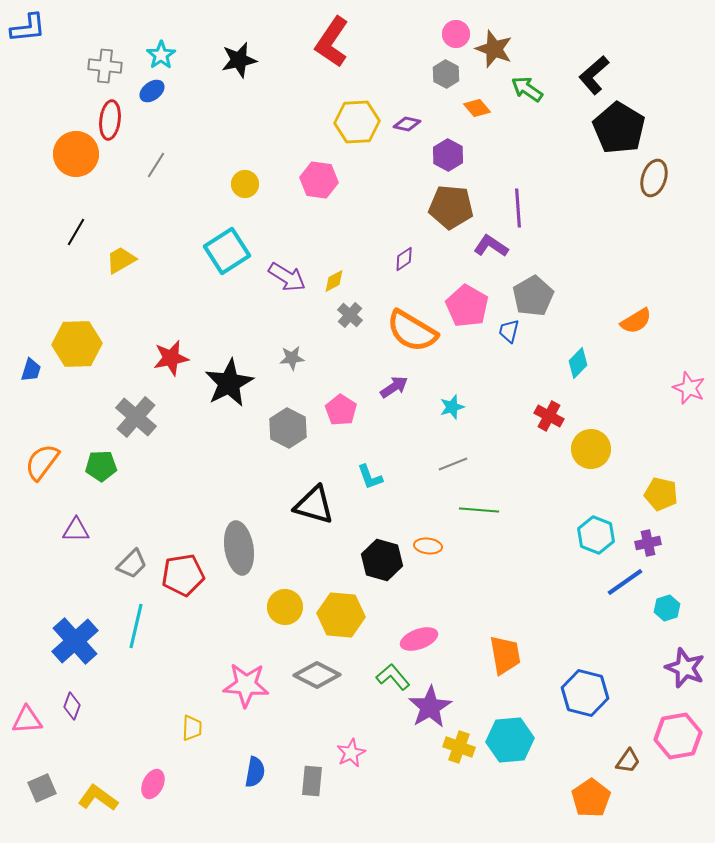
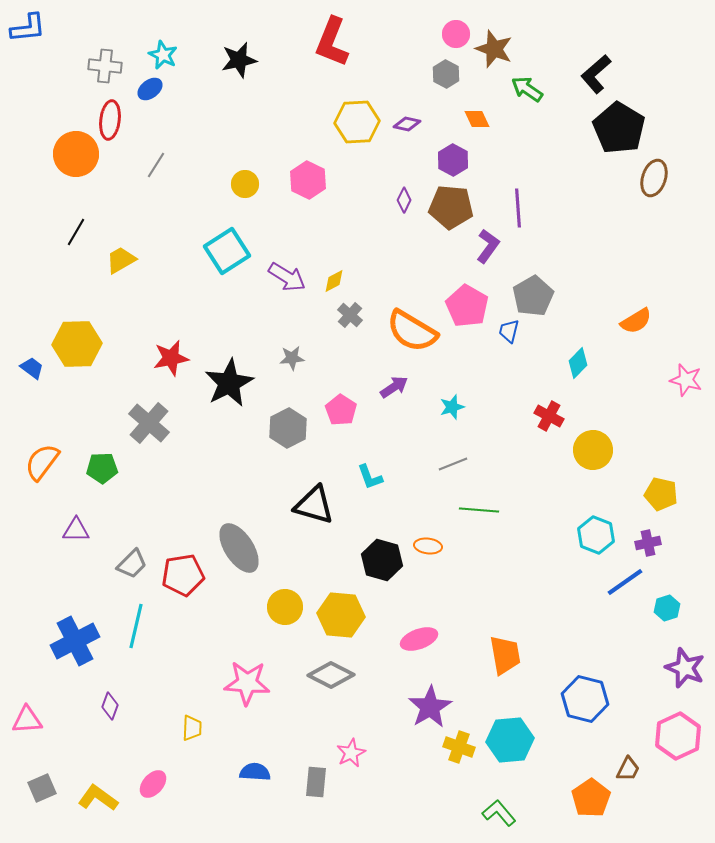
red L-shape at (332, 42): rotated 12 degrees counterclockwise
cyan star at (161, 55): moved 2 px right; rotated 12 degrees counterclockwise
black L-shape at (594, 75): moved 2 px right, 1 px up
blue ellipse at (152, 91): moved 2 px left, 2 px up
orange diamond at (477, 108): moved 11 px down; rotated 16 degrees clockwise
purple hexagon at (448, 155): moved 5 px right, 5 px down
pink hexagon at (319, 180): moved 11 px left; rotated 18 degrees clockwise
purple L-shape at (491, 246): moved 3 px left; rotated 92 degrees clockwise
purple diamond at (404, 259): moved 59 px up; rotated 30 degrees counterclockwise
blue trapezoid at (31, 370): moved 1 px right, 2 px up; rotated 70 degrees counterclockwise
pink star at (689, 388): moved 3 px left, 8 px up; rotated 8 degrees counterclockwise
gray cross at (136, 417): moved 13 px right, 6 px down
gray hexagon at (288, 428): rotated 6 degrees clockwise
yellow circle at (591, 449): moved 2 px right, 1 px down
green pentagon at (101, 466): moved 1 px right, 2 px down
gray ellipse at (239, 548): rotated 24 degrees counterclockwise
blue cross at (75, 641): rotated 15 degrees clockwise
gray diamond at (317, 675): moved 14 px right
green L-shape at (393, 677): moved 106 px right, 136 px down
pink star at (246, 685): moved 1 px right, 2 px up
blue hexagon at (585, 693): moved 6 px down
purple diamond at (72, 706): moved 38 px right
pink hexagon at (678, 736): rotated 15 degrees counterclockwise
brown trapezoid at (628, 761): moved 8 px down; rotated 8 degrees counterclockwise
blue semicircle at (255, 772): rotated 96 degrees counterclockwise
gray rectangle at (312, 781): moved 4 px right, 1 px down
pink ellipse at (153, 784): rotated 16 degrees clockwise
